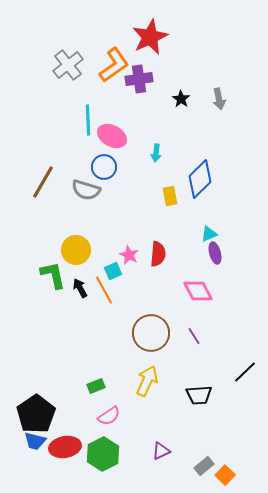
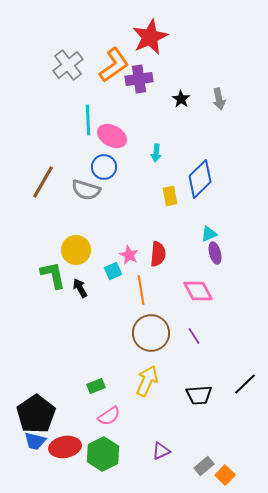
orange line: moved 37 px right; rotated 20 degrees clockwise
black line: moved 12 px down
